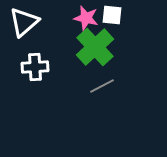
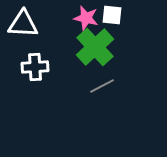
white triangle: moved 1 px left, 2 px down; rotated 44 degrees clockwise
